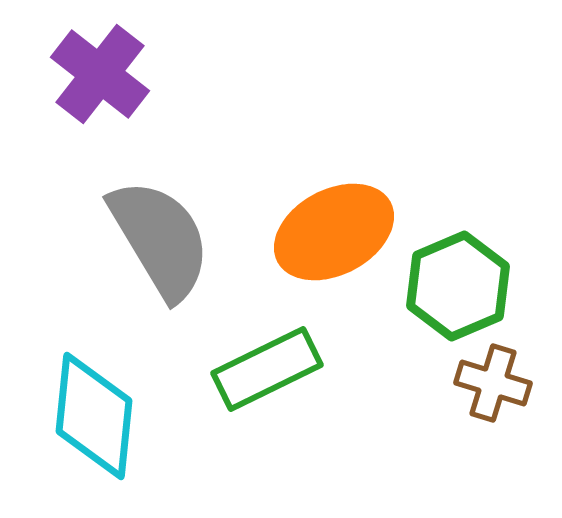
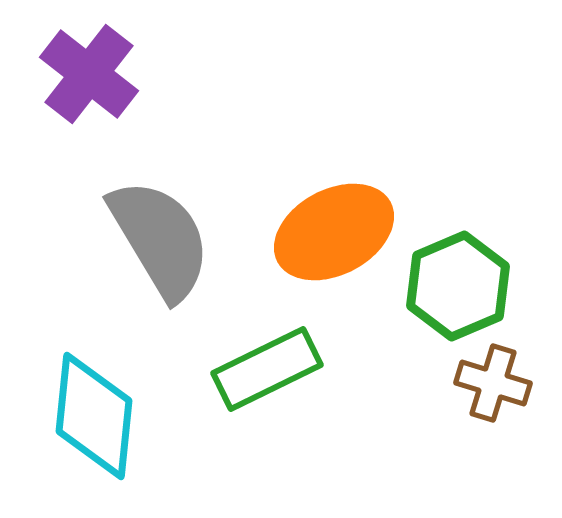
purple cross: moved 11 px left
